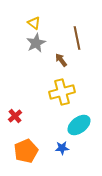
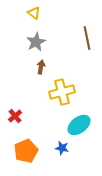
yellow triangle: moved 10 px up
brown line: moved 10 px right
gray star: moved 1 px up
brown arrow: moved 20 px left, 7 px down; rotated 48 degrees clockwise
blue star: rotated 16 degrees clockwise
